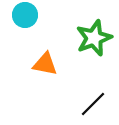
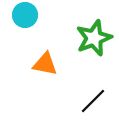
black line: moved 3 px up
